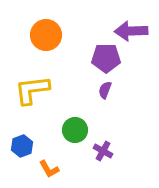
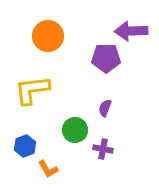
orange circle: moved 2 px right, 1 px down
purple semicircle: moved 18 px down
blue hexagon: moved 3 px right
purple cross: moved 2 px up; rotated 18 degrees counterclockwise
orange L-shape: moved 1 px left
